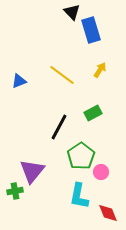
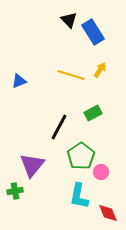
black triangle: moved 3 px left, 8 px down
blue rectangle: moved 2 px right, 2 px down; rotated 15 degrees counterclockwise
yellow line: moved 9 px right; rotated 20 degrees counterclockwise
purple triangle: moved 6 px up
